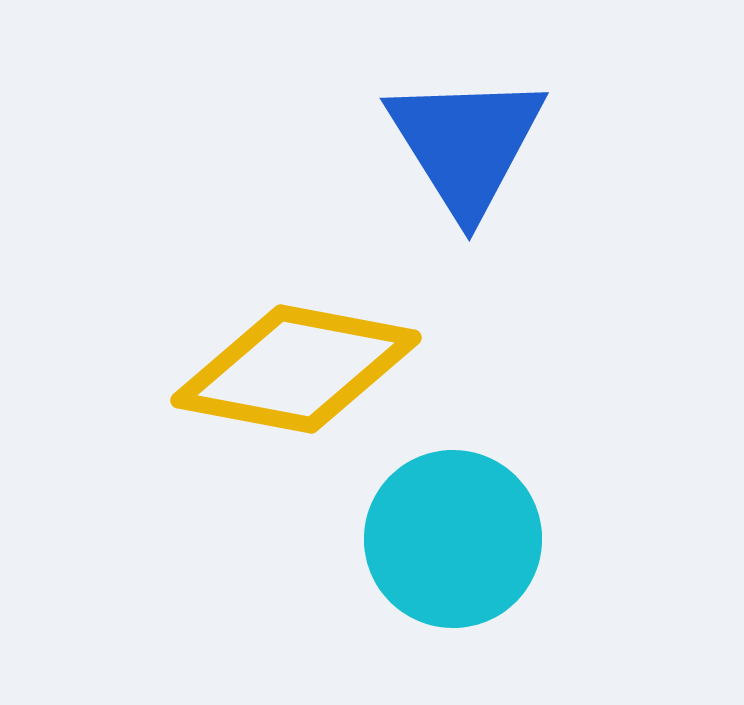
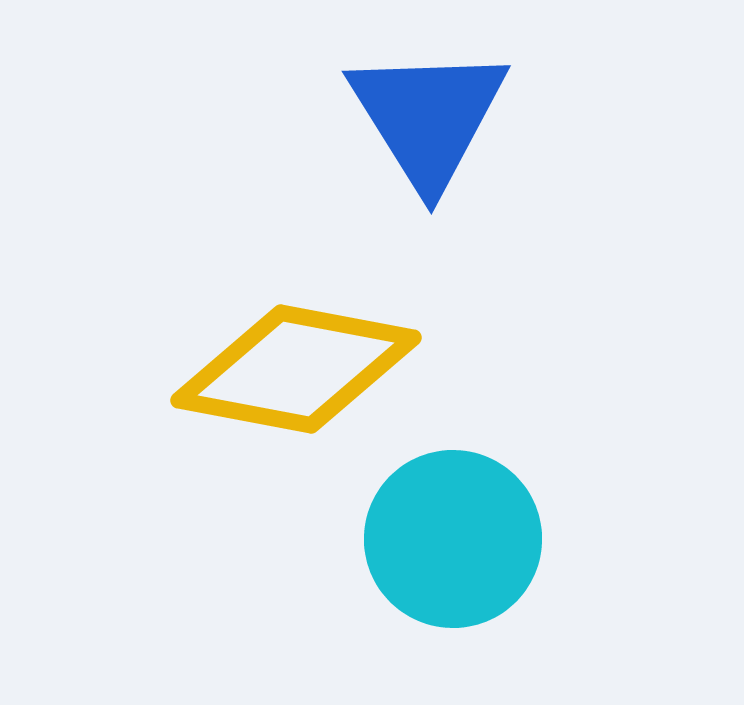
blue triangle: moved 38 px left, 27 px up
